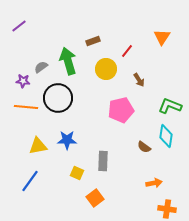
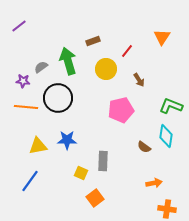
green L-shape: moved 1 px right
yellow square: moved 4 px right
